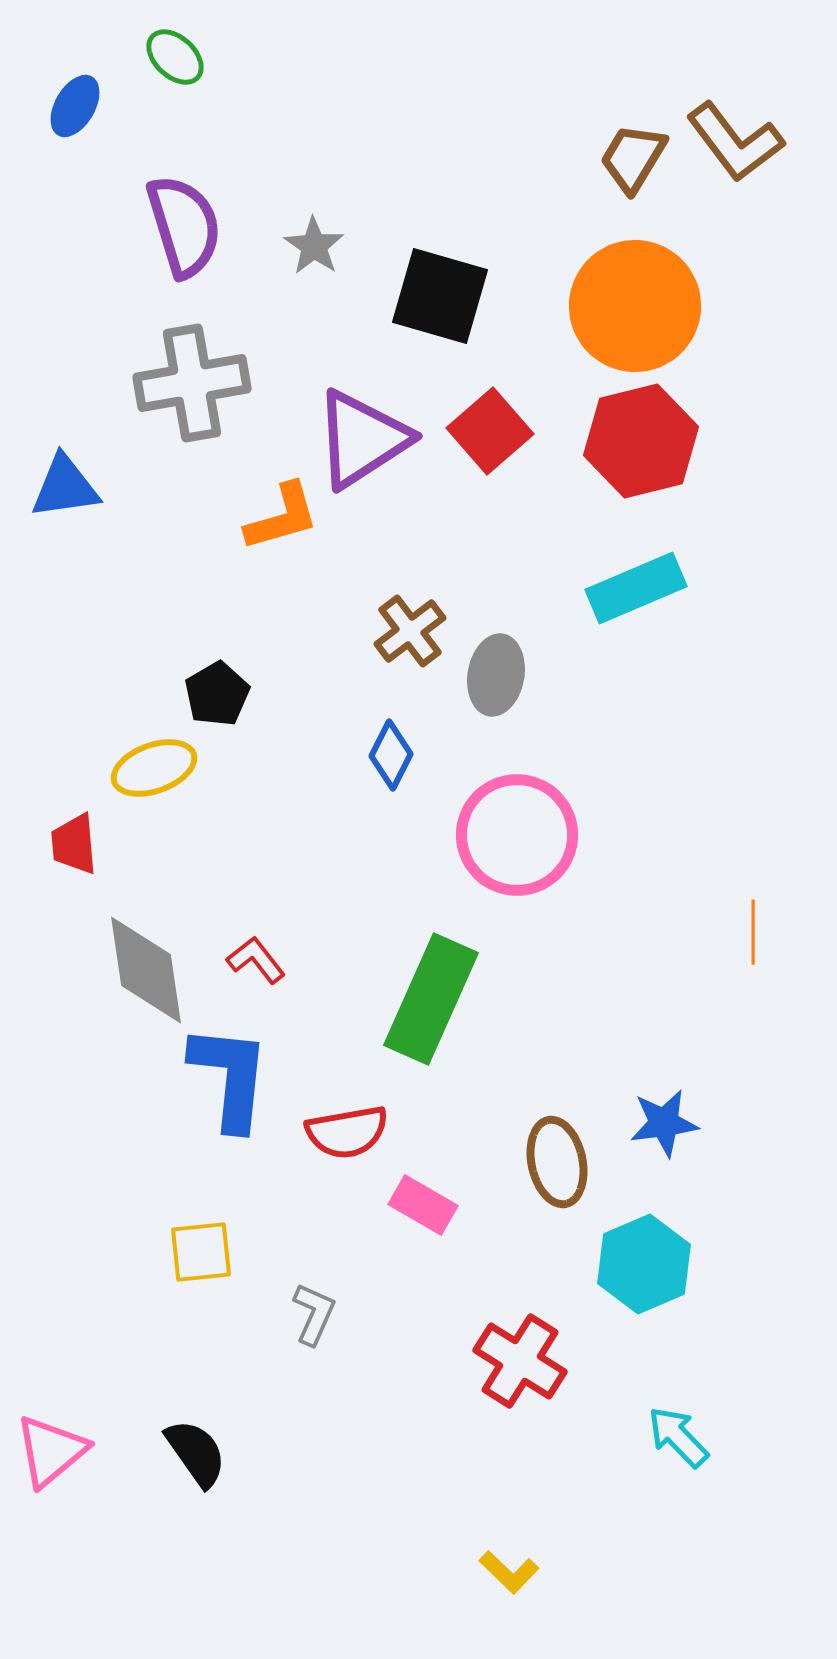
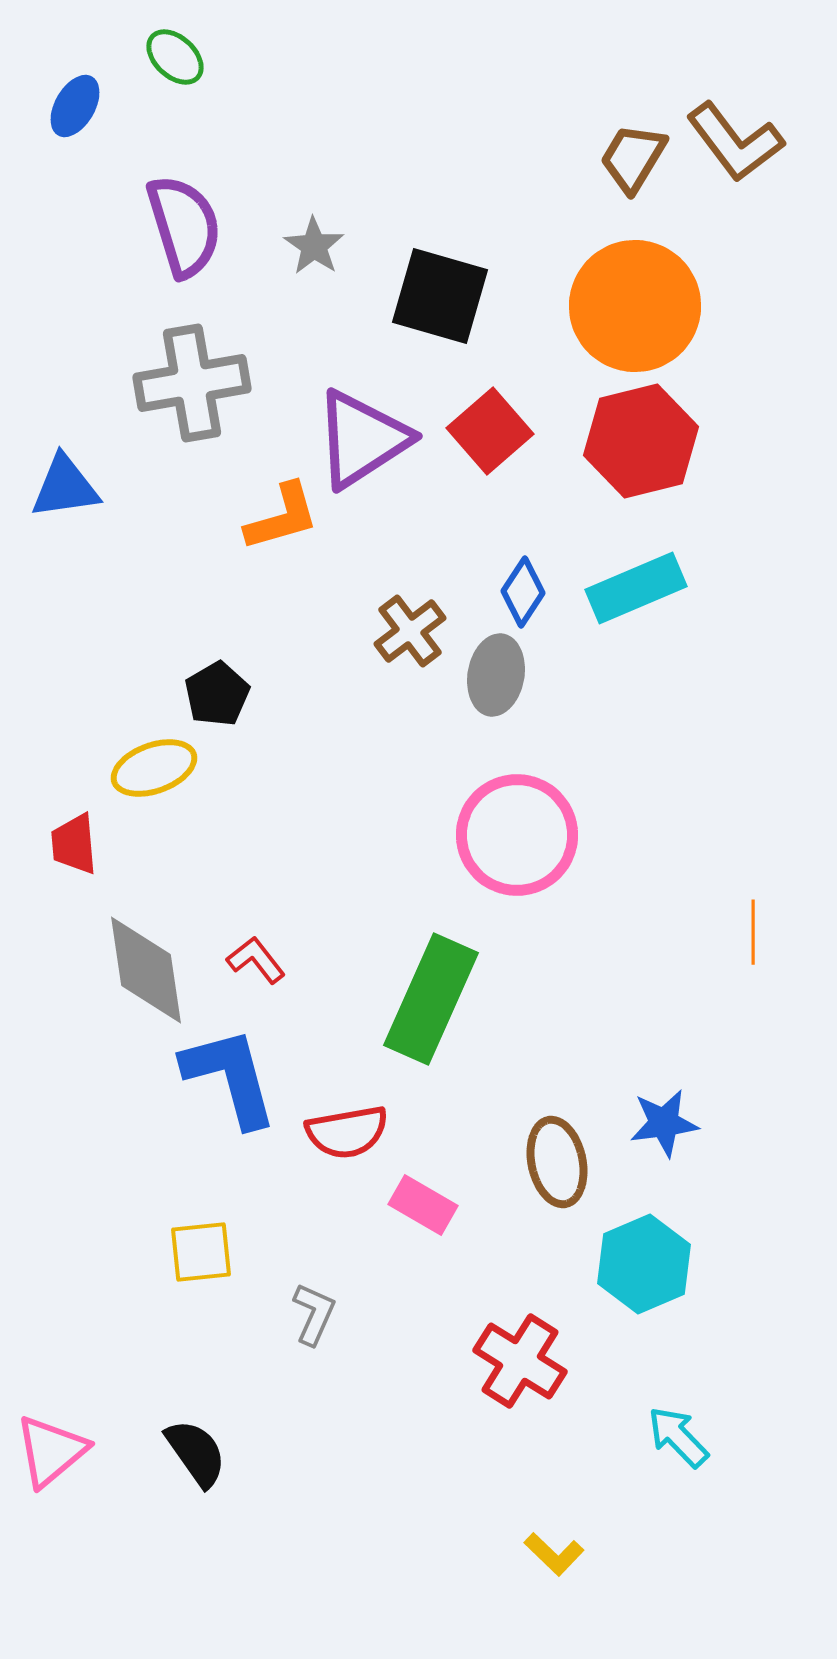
blue diamond: moved 132 px right, 163 px up; rotated 6 degrees clockwise
blue L-shape: rotated 21 degrees counterclockwise
yellow L-shape: moved 45 px right, 18 px up
